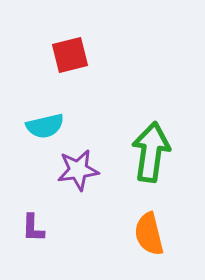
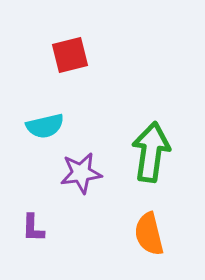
purple star: moved 3 px right, 3 px down
